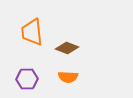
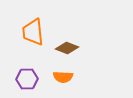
orange trapezoid: moved 1 px right
orange semicircle: moved 5 px left
